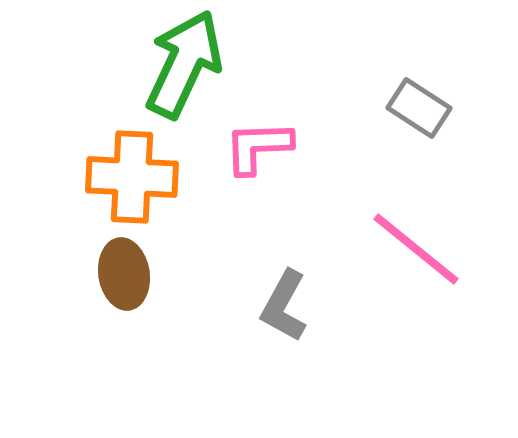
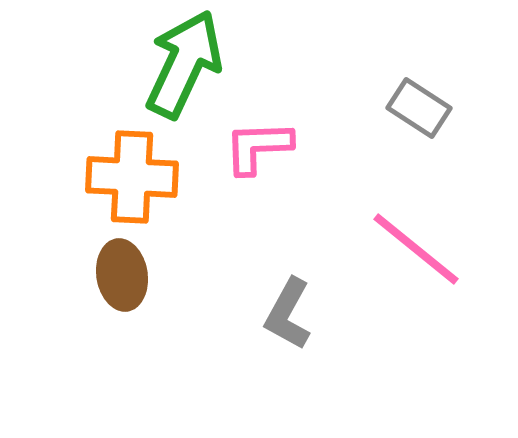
brown ellipse: moved 2 px left, 1 px down
gray L-shape: moved 4 px right, 8 px down
